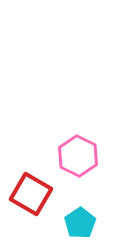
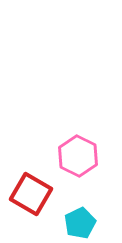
cyan pentagon: rotated 8 degrees clockwise
